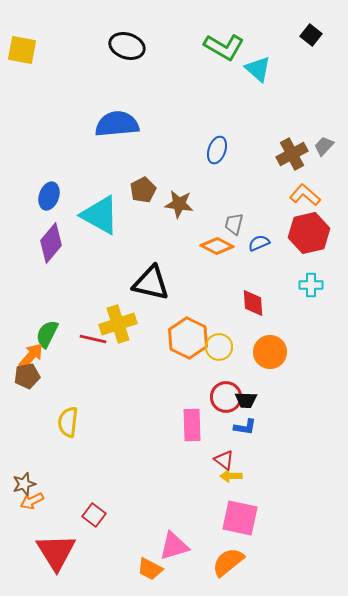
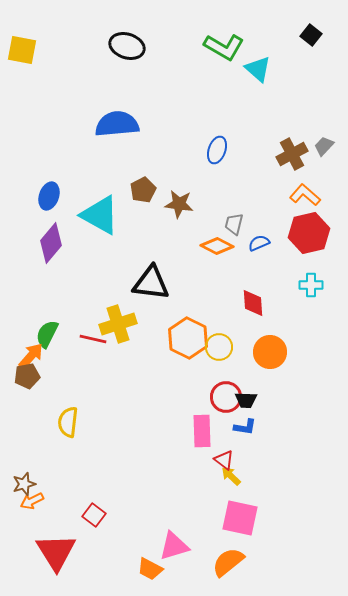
black triangle at (151, 283): rotated 6 degrees counterclockwise
pink rectangle at (192, 425): moved 10 px right, 6 px down
yellow arrow at (231, 476): rotated 45 degrees clockwise
